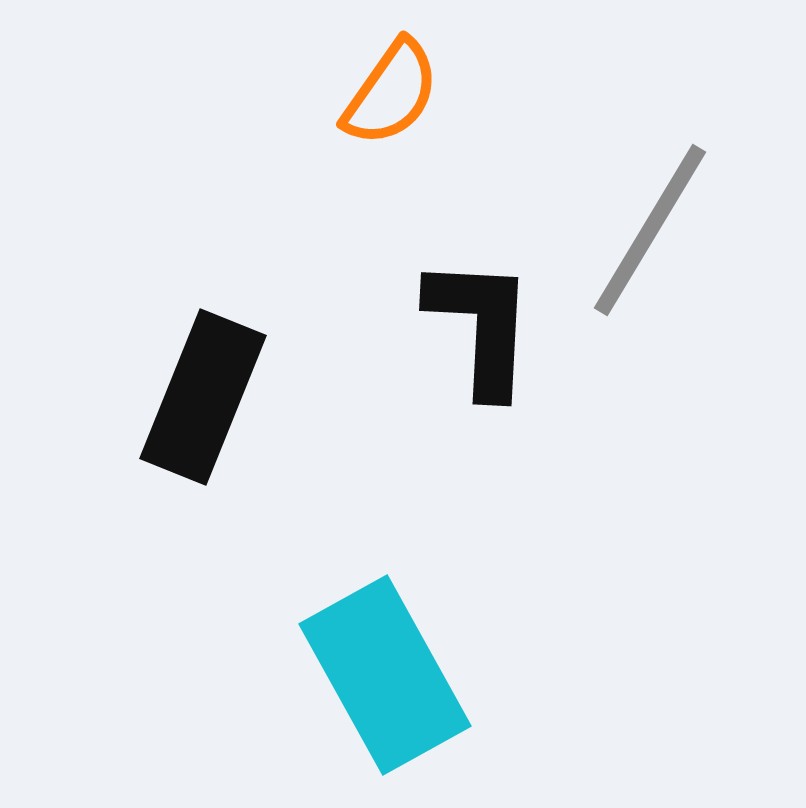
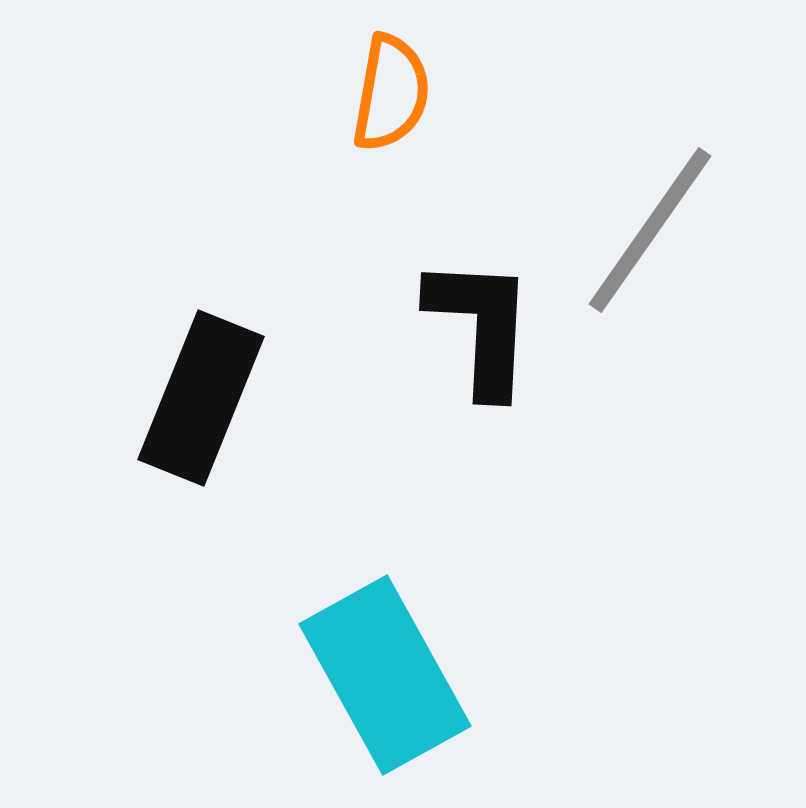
orange semicircle: rotated 25 degrees counterclockwise
gray line: rotated 4 degrees clockwise
black rectangle: moved 2 px left, 1 px down
